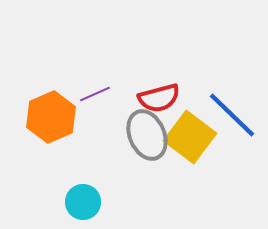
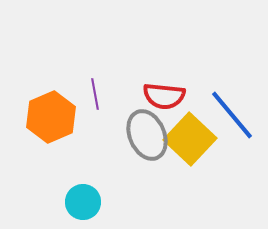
purple line: rotated 76 degrees counterclockwise
red semicircle: moved 5 px right, 2 px up; rotated 21 degrees clockwise
blue line: rotated 6 degrees clockwise
yellow square: moved 2 px down; rotated 6 degrees clockwise
